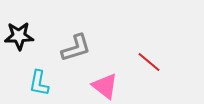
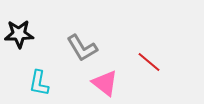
black star: moved 2 px up
gray L-shape: moved 6 px right; rotated 76 degrees clockwise
pink triangle: moved 3 px up
